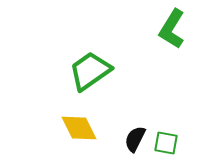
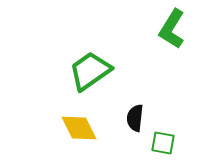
black semicircle: moved 21 px up; rotated 20 degrees counterclockwise
green square: moved 3 px left
